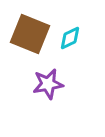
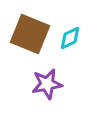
purple star: moved 1 px left
